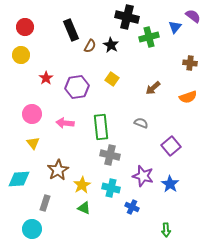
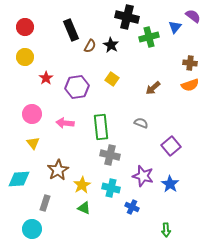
yellow circle: moved 4 px right, 2 px down
orange semicircle: moved 2 px right, 12 px up
